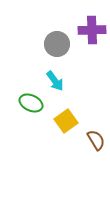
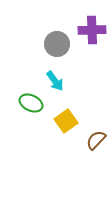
brown semicircle: rotated 105 degrees counterclockwise
